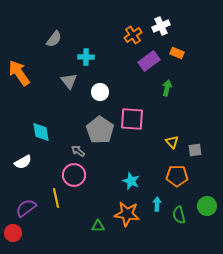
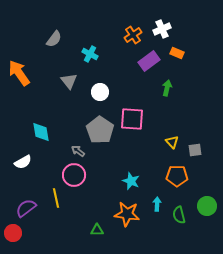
white cross: moved 1 px right, 3 px down
cyan cross: moved 4 px right, 3 px up; rotated 28 degrees clockwise
green triangle: moved 1 px left, 4 px down
